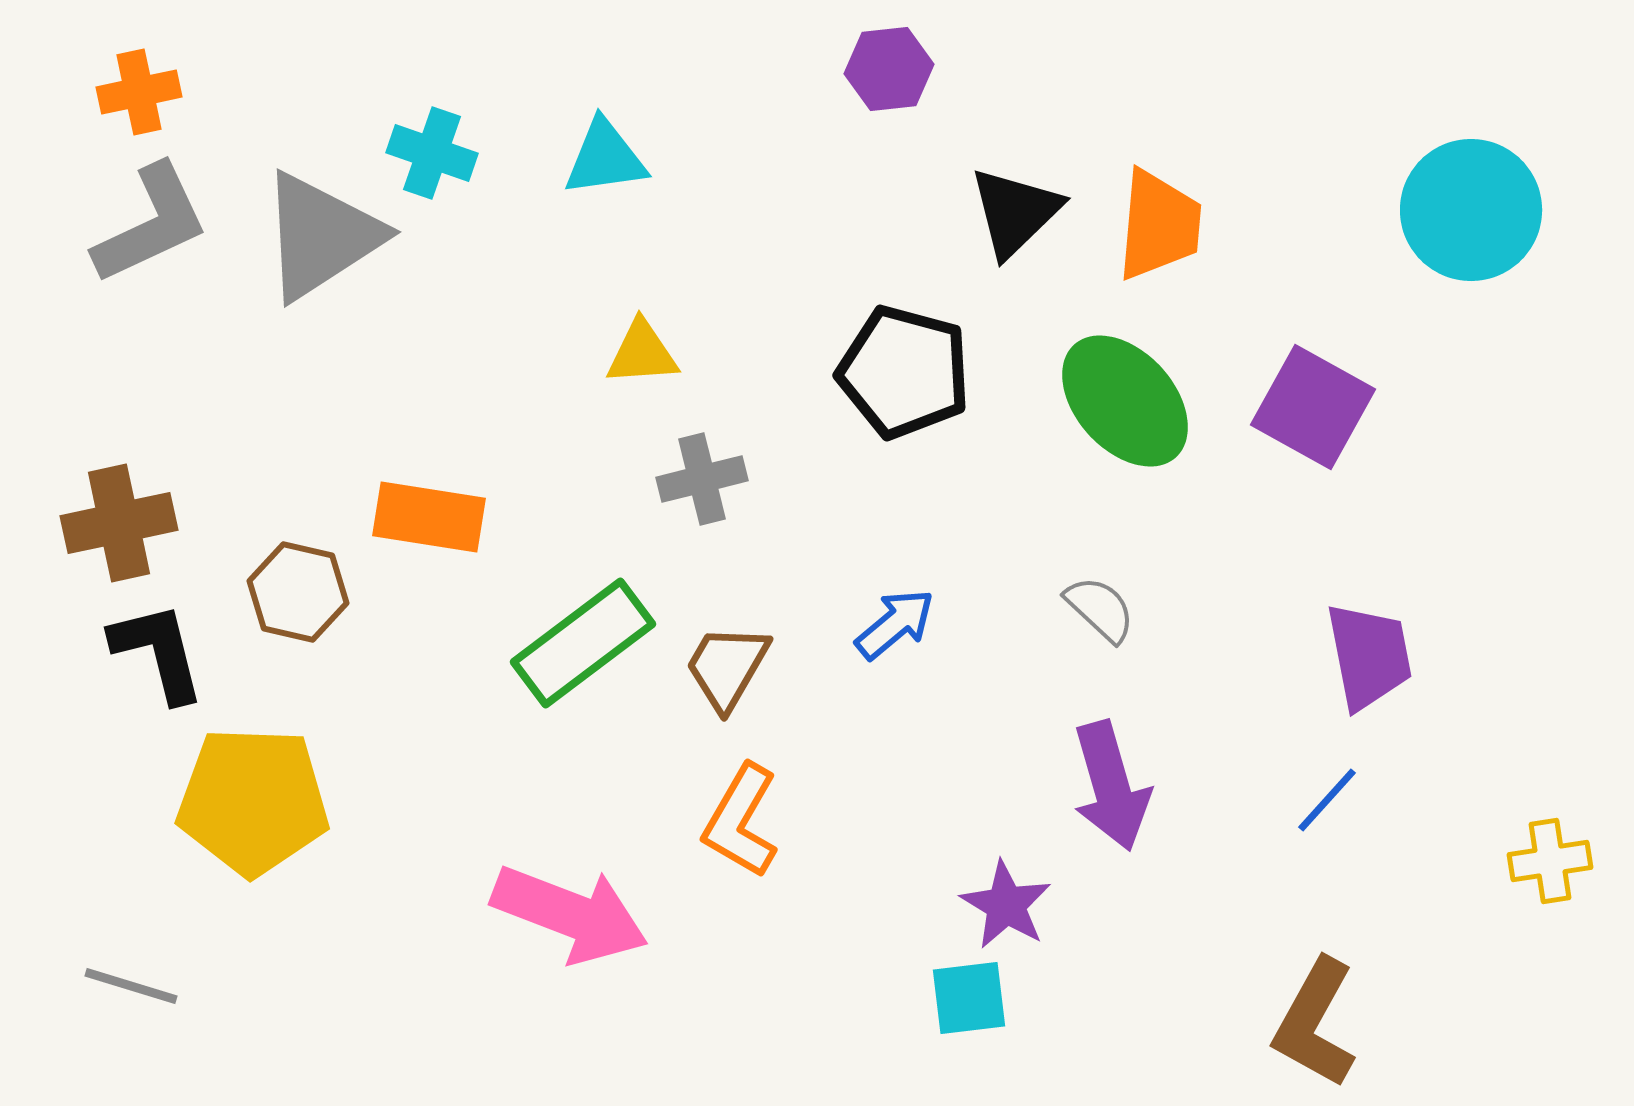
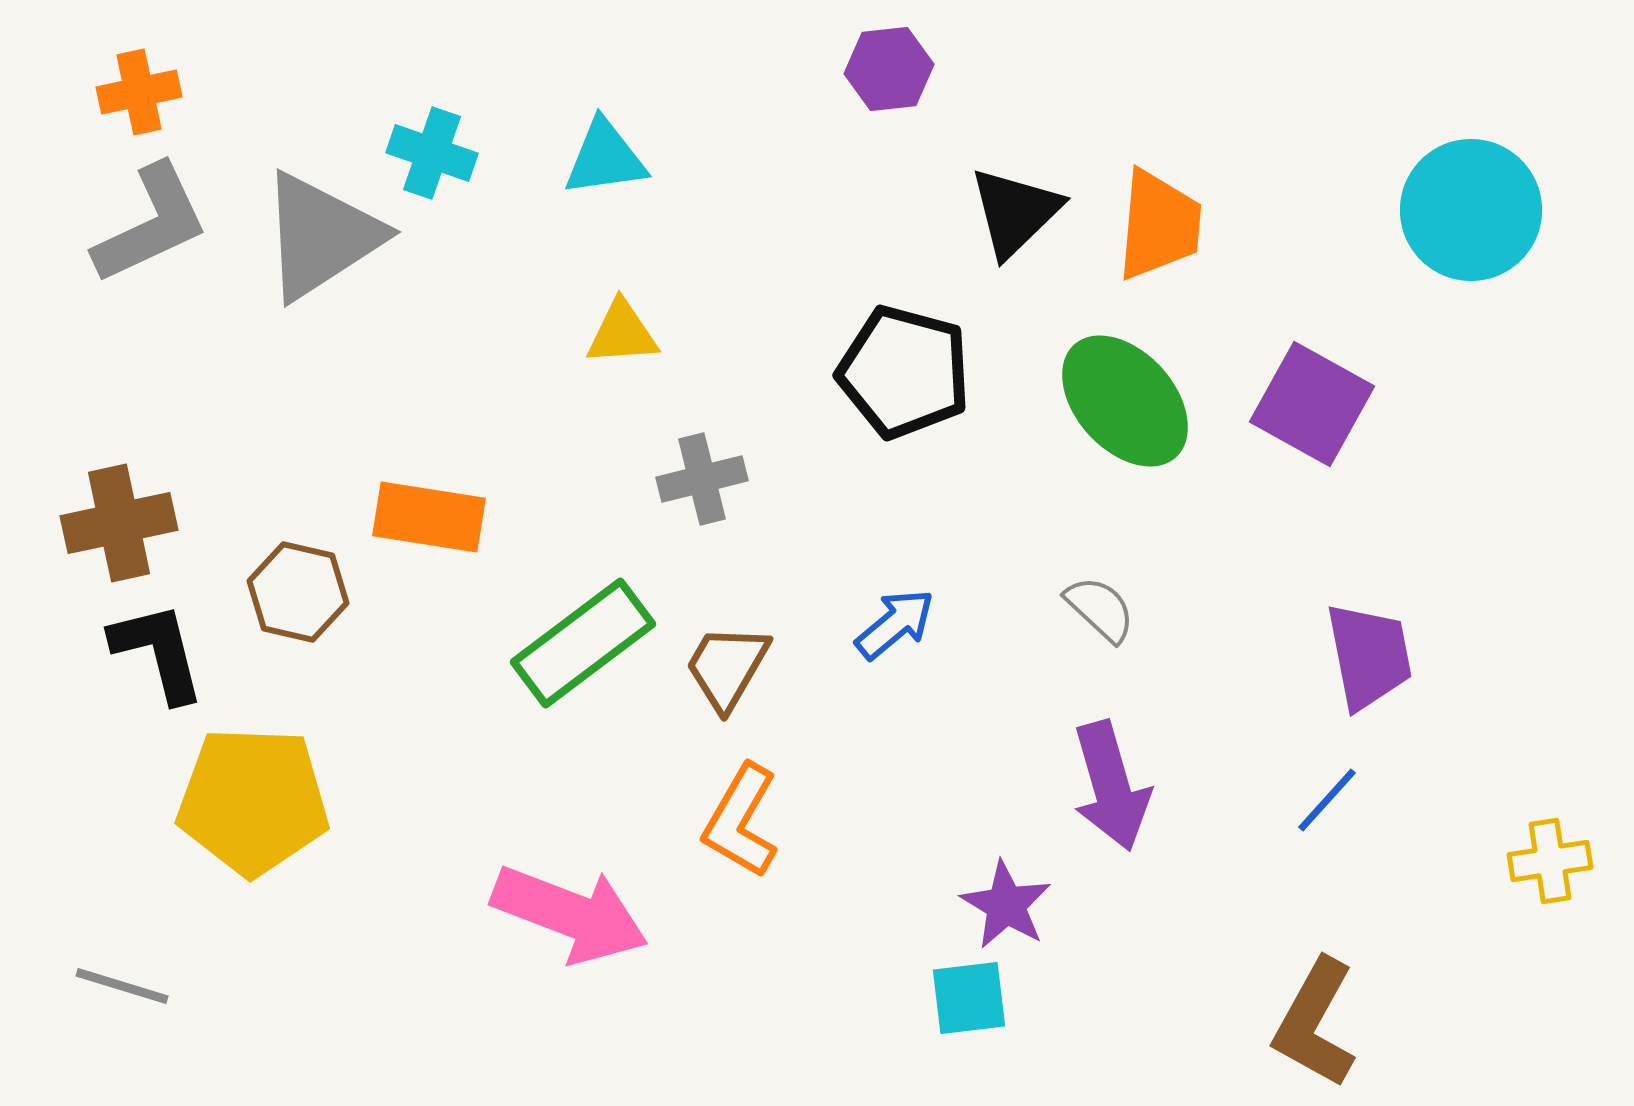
yellow triangle: moved 20 px left, 20 px up
purple square: moved 1 px left, 3 px up
gray line: moved 9 px left
